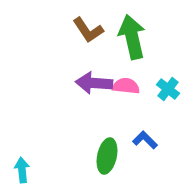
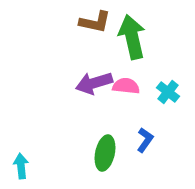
brown L-shape: moved 7 px right, 8 px up; rotated 44 degrees counterclockwise
purple arrow: rotated 21 degrees counterclockwise
cyan cross: moved 3 px down
blue L-shape: rotated 80 degrees clockwise
green ellipse: moved 2 px left, 3 px up
cyan arrow: moved 1 px left, 4 px up
